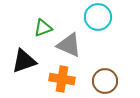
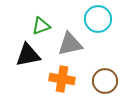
cyan circle: moved 2 px down
green triangle: moved 2 px left, 2 px up
gray triangle: moved 1 px right, 1 px up; rotated 36 degrees counterclockwise
black triangle: moved 4 px right, 6 px up; rotated 8 degrees clockwise
